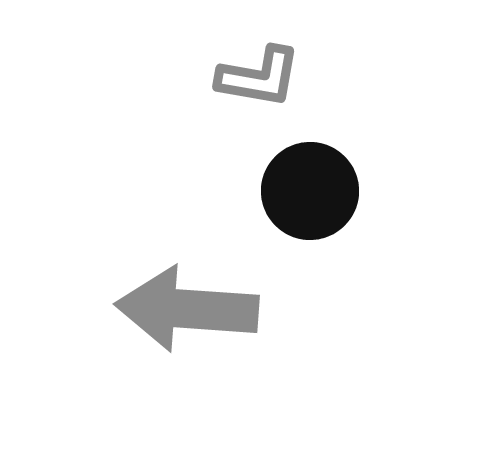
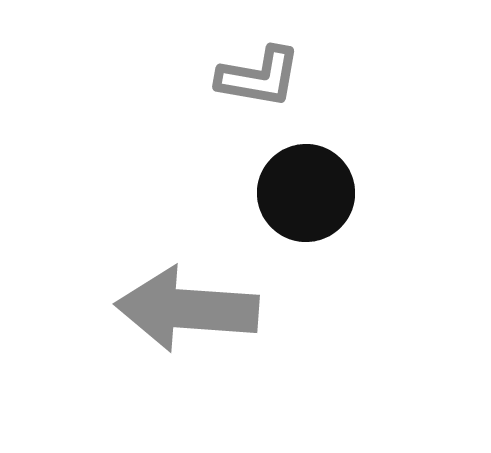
black circle: moved 4 px left, 2 px down
